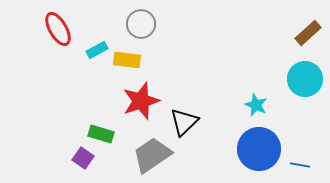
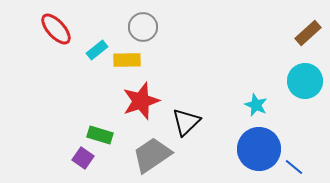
gray circle: moved 2 px right, 3 px down
red ellipse: moved 2 px left; rotated 12 degrees counterclockwise
cyan rectangle: rotated 10 degrees counterclockwise
yellow rectangle: rotated 8 degrees counterclockwise
cyan circle: moved 2 px down
black triangle: moved 2 px right
green rectangle: moved 1 px left, 1 px down
blue line: moved 6 px left, 2 px down; rotated 30 degrees clockwise
